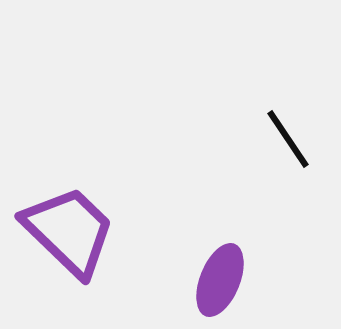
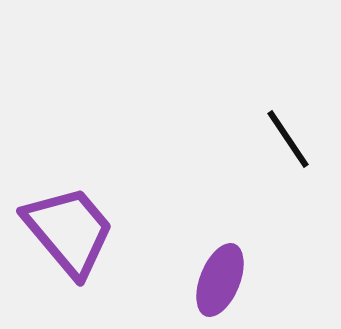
purple trapezoid: rotated 6 degrees clockwise
